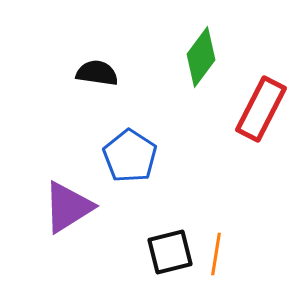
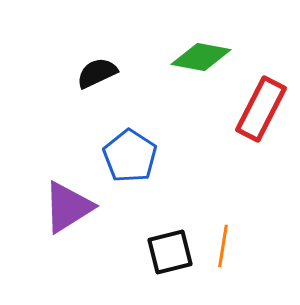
green diamond: rotated 64 degrees clockwise
black semicircle: rotated 33 degrees counterclockwise
orange line: moved 7 px right, 8 px up
